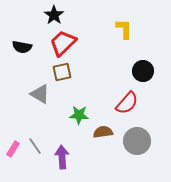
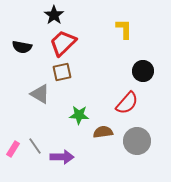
purple arrow: rotated 95 degrees clockwise
